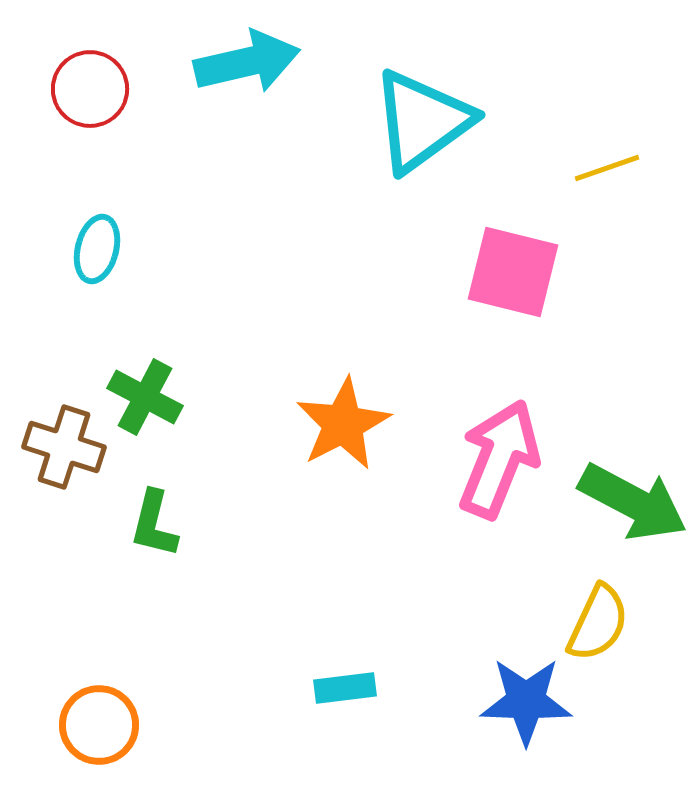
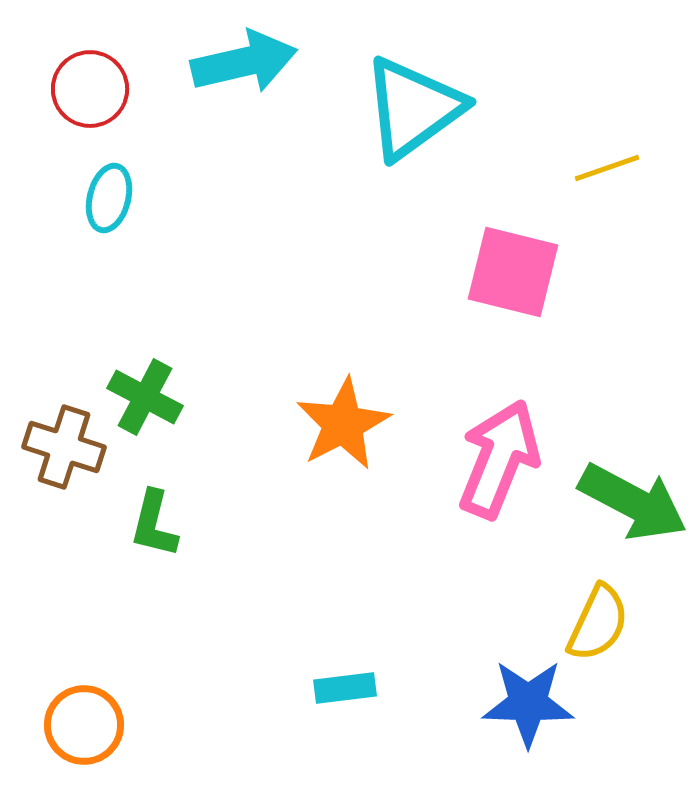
cyan arrow: moved 3 px left
cyan triangle: moved 9 px left, 13 px up
cyan ellipse: moved 12 px right, 51 px up
blue star: moved 2 px right, 2 px down
orange circle: moved 15 px left
